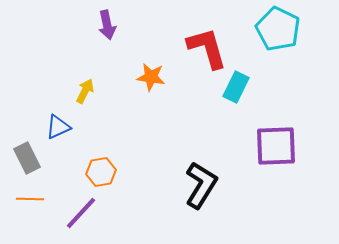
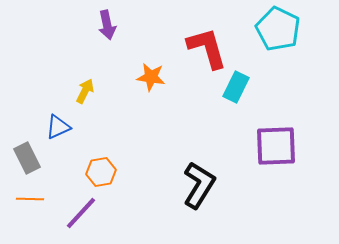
black L-shape: moved 2 px left
